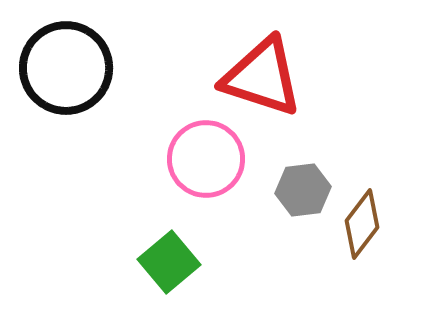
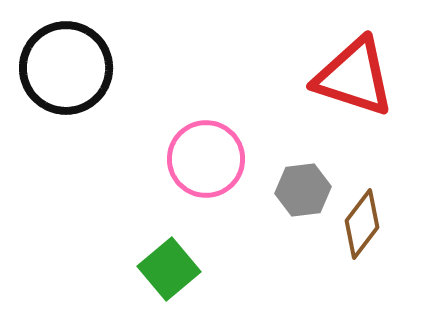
red triangle: moved 92 px right
green square: moved 7 px down
